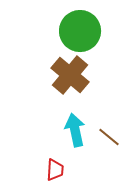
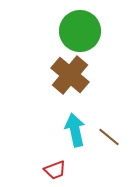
red trapezoid: rotated 65 degrees clockwise
